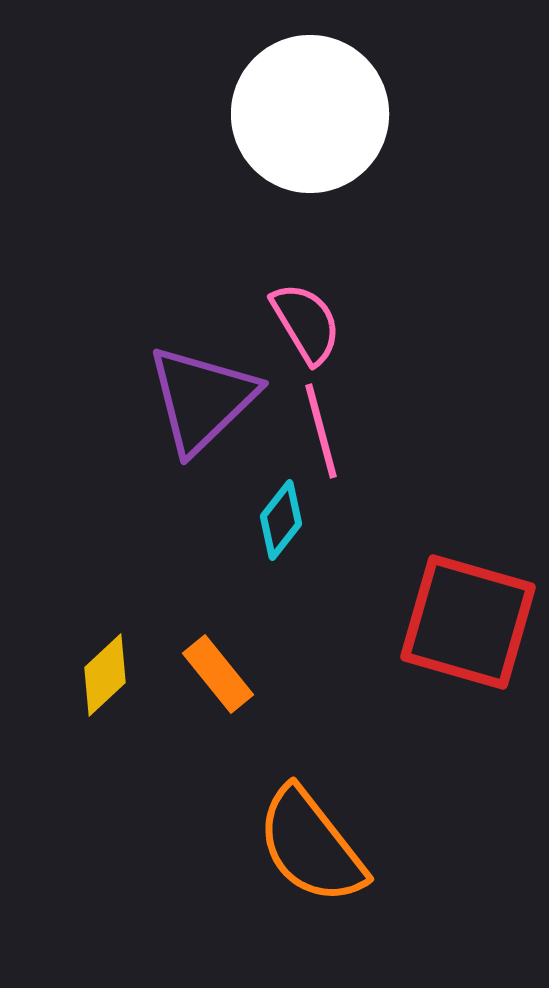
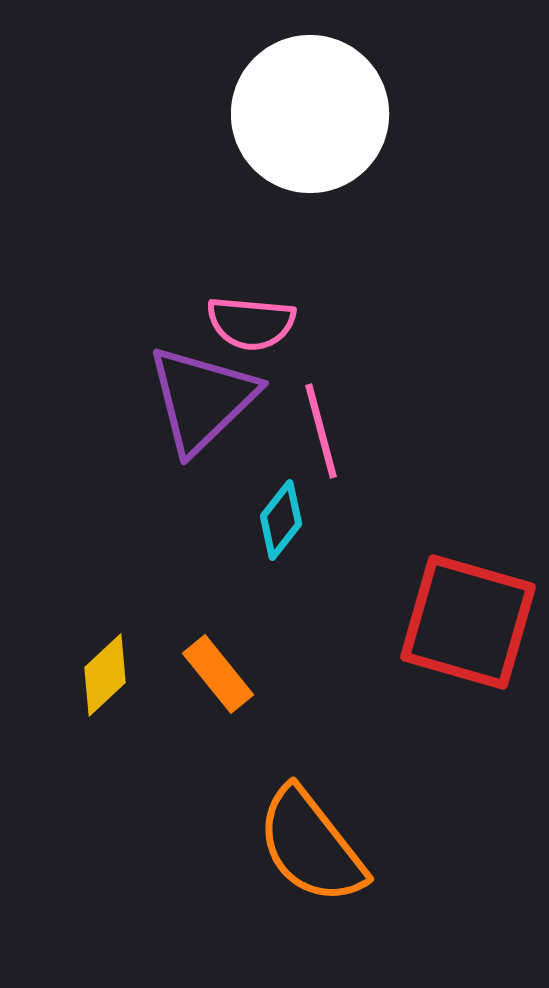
pink semicircle: moved 55 px left; rotated 126 degrees clockwise
